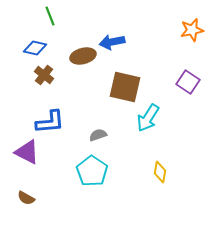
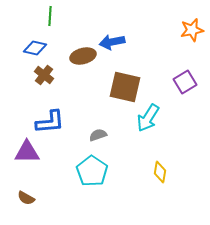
green line: rotated 24 degrees clockwise
purple square: moved 3 px left; rotated 25 degrees clockwise
purple triangle: rotated 28 degrees counterclockwise
